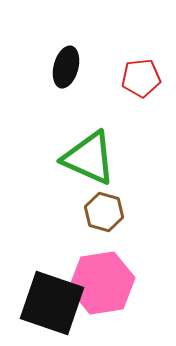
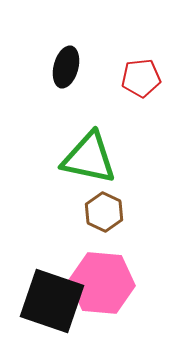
green triangle: rotated 12 degrees counterclockwise
brown hexagon: rotated 9 degrees clockwise
pink hexagon: rotated 14 degrees clockwise
black square: moved 2 px up
